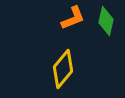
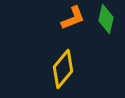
green diamond: moved 2 px up
